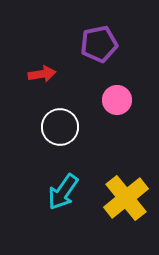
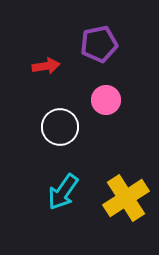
red arrow: moved 4 px right, 8 px up
pink circle: moved 11 px left
yellow cross: rotated 6 degrees clockwise
